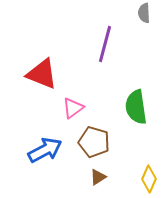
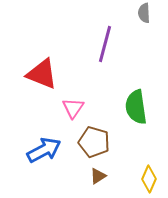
pink triangle: rotated 20 degrees counterclockwise
blue arrow: moved 1 px left
brown triangle: moved 1 px up
